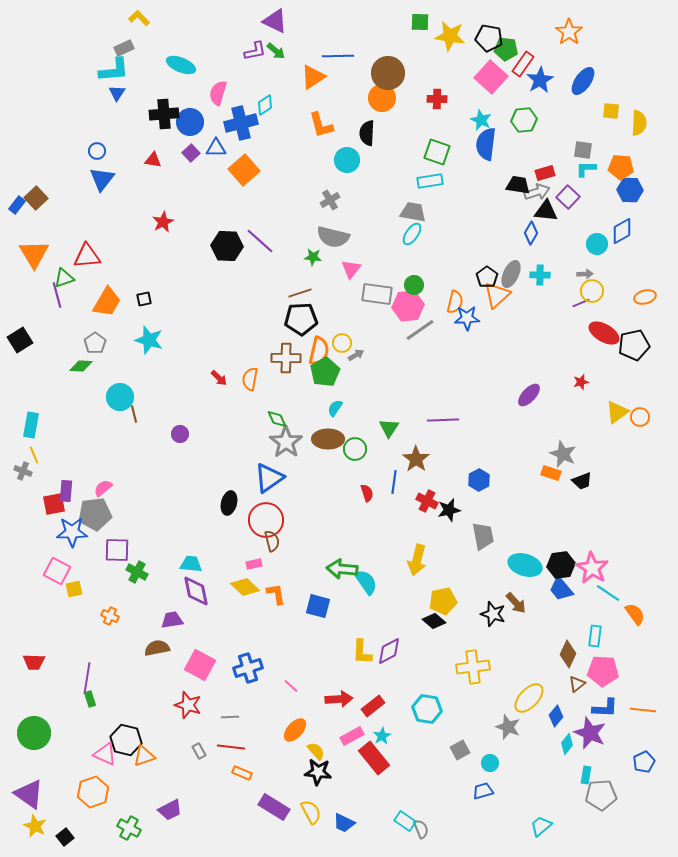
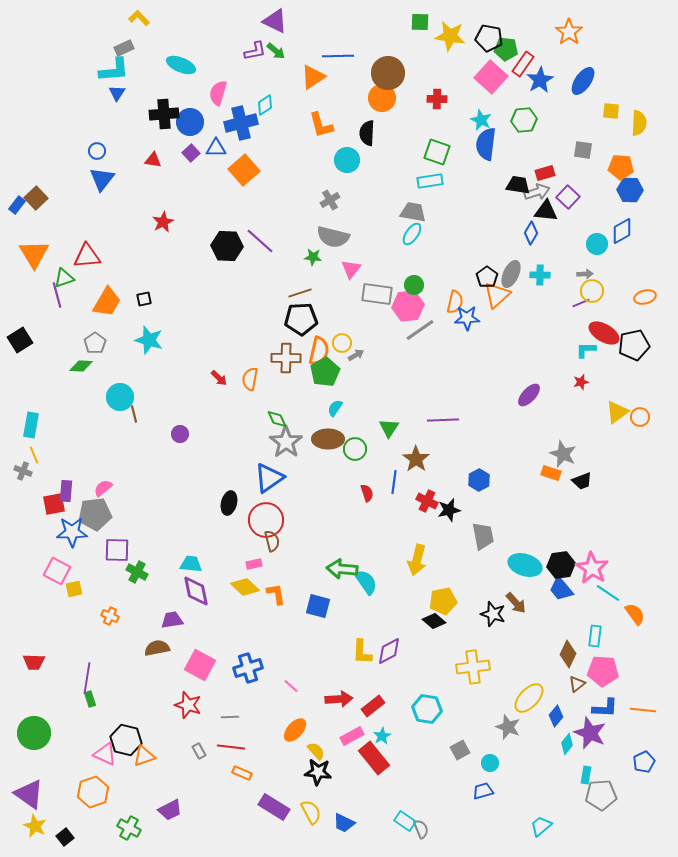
cyan L-shape at (586, 169): moved 181 px down
